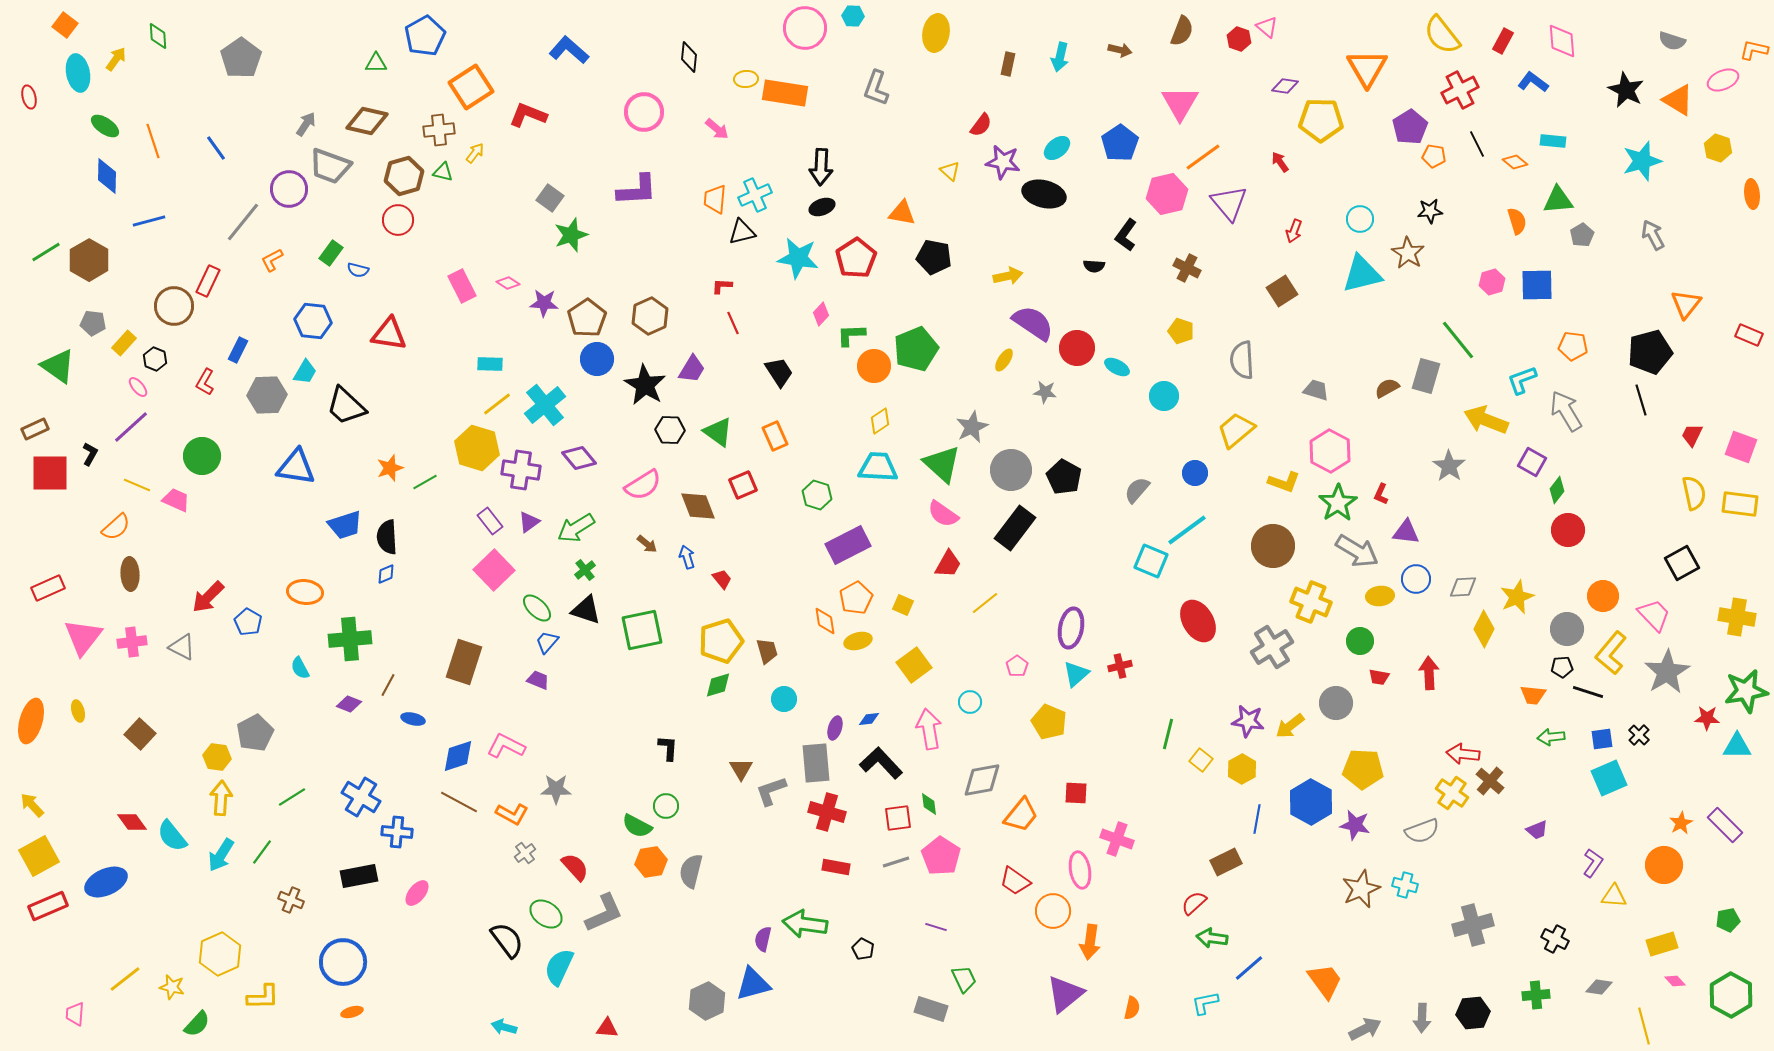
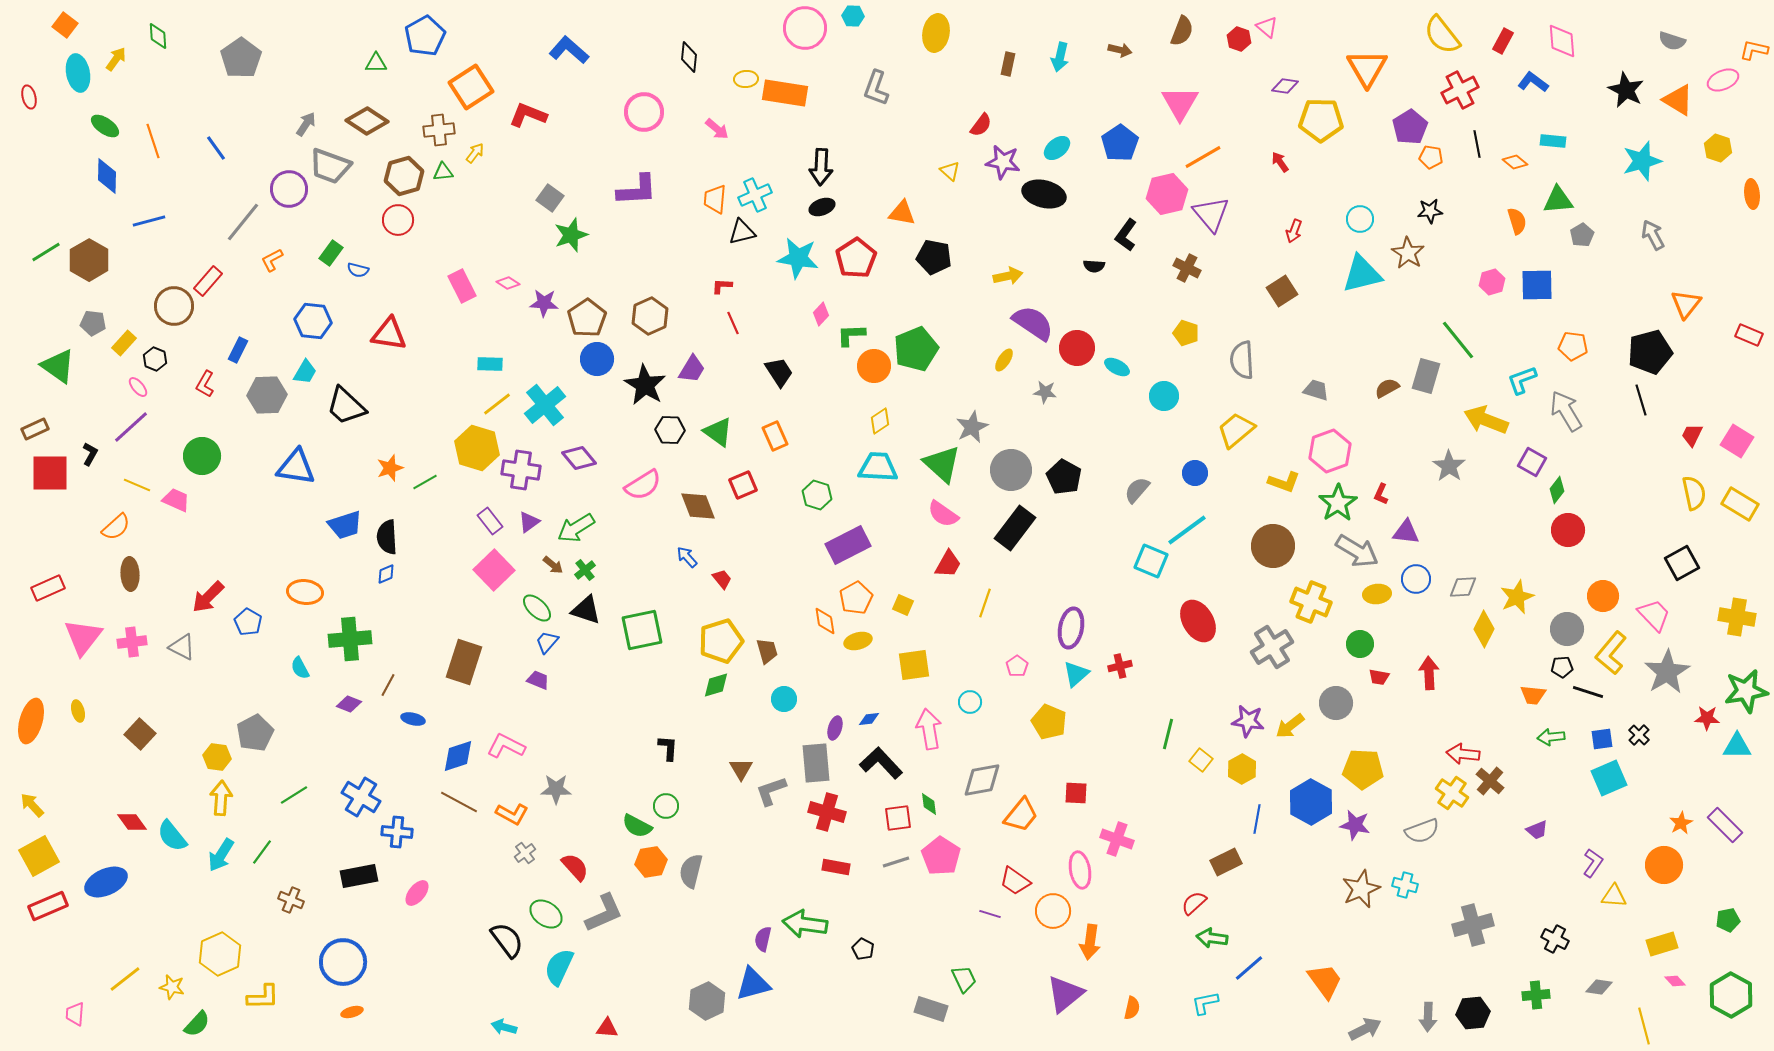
brown diamond at (367, 121): rotated 21 degrees clockwise
black line at (1477, 144): rotated 16 degrees clockwise
orange pentagon at (1434, 156): moved 3 px left, 1 px down
orange line at (1203, 157): rotated 6 degrees clockwise
green triangle at (443, 172): rotated 20 degrees counterclockwise
purple triangle at (1229, 203): moved 18 px left, 11 px down
red rectangle at (208, 281): rotated 16 degrees clockwise
yellow pentagon at (1181, 331): moved 5 px right, 2 px down
red L-shape at (205, 382): moved 2 px down
pink square at (1741, 447): moved 4 px left, 6 px up; rotated 12 degrees clockwise
pink hexagon at (1330, 451): rotated 12 degrees clockwise
yellow rectangle at (1740, 504): rotated 24 degrees clockwise
brown arrow at (647, 544): moved 94 px left, 21 px down
blue arrow at (687, 557): rotated 25 degrees counterclockwise
yellow ellipse at (1380, 596): moved 3 px left, 2 px up
yellow line at (985, 603): rotated 32 degrees counterclockwise
green circle at (1360, 641): moved 3 px down
yellow square at (914, 665): rotated 28 degrees clockwise
green diamond at (718, 685): moved 2 px left
green line at (292, 797): moved 2 px right, 2 px up
purple line at (936, 927): moved 54 px right, 13 px up
gray arrow at (1422, 1018): moved 6 px right, 1 px up
